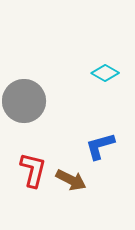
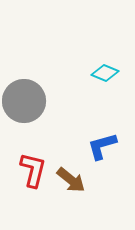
cyan diamond: rotated 8 degrees counterclockwise
blue L-shape: moved 2 px right
brown arrow: rotated 12 degrees clockwise
